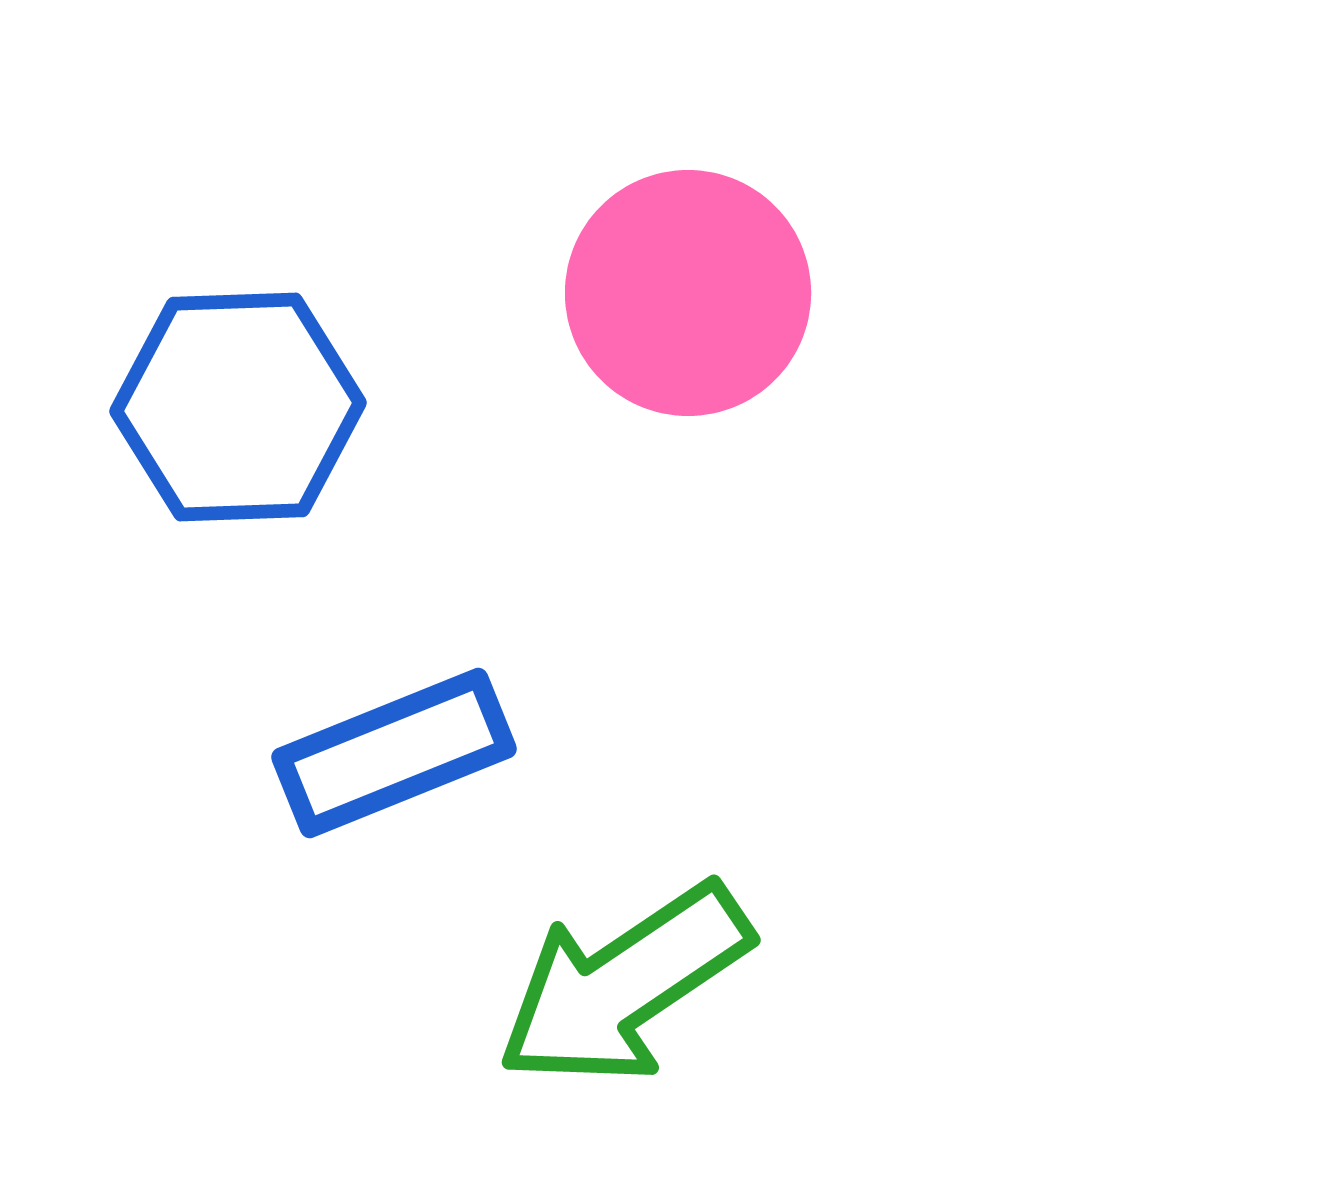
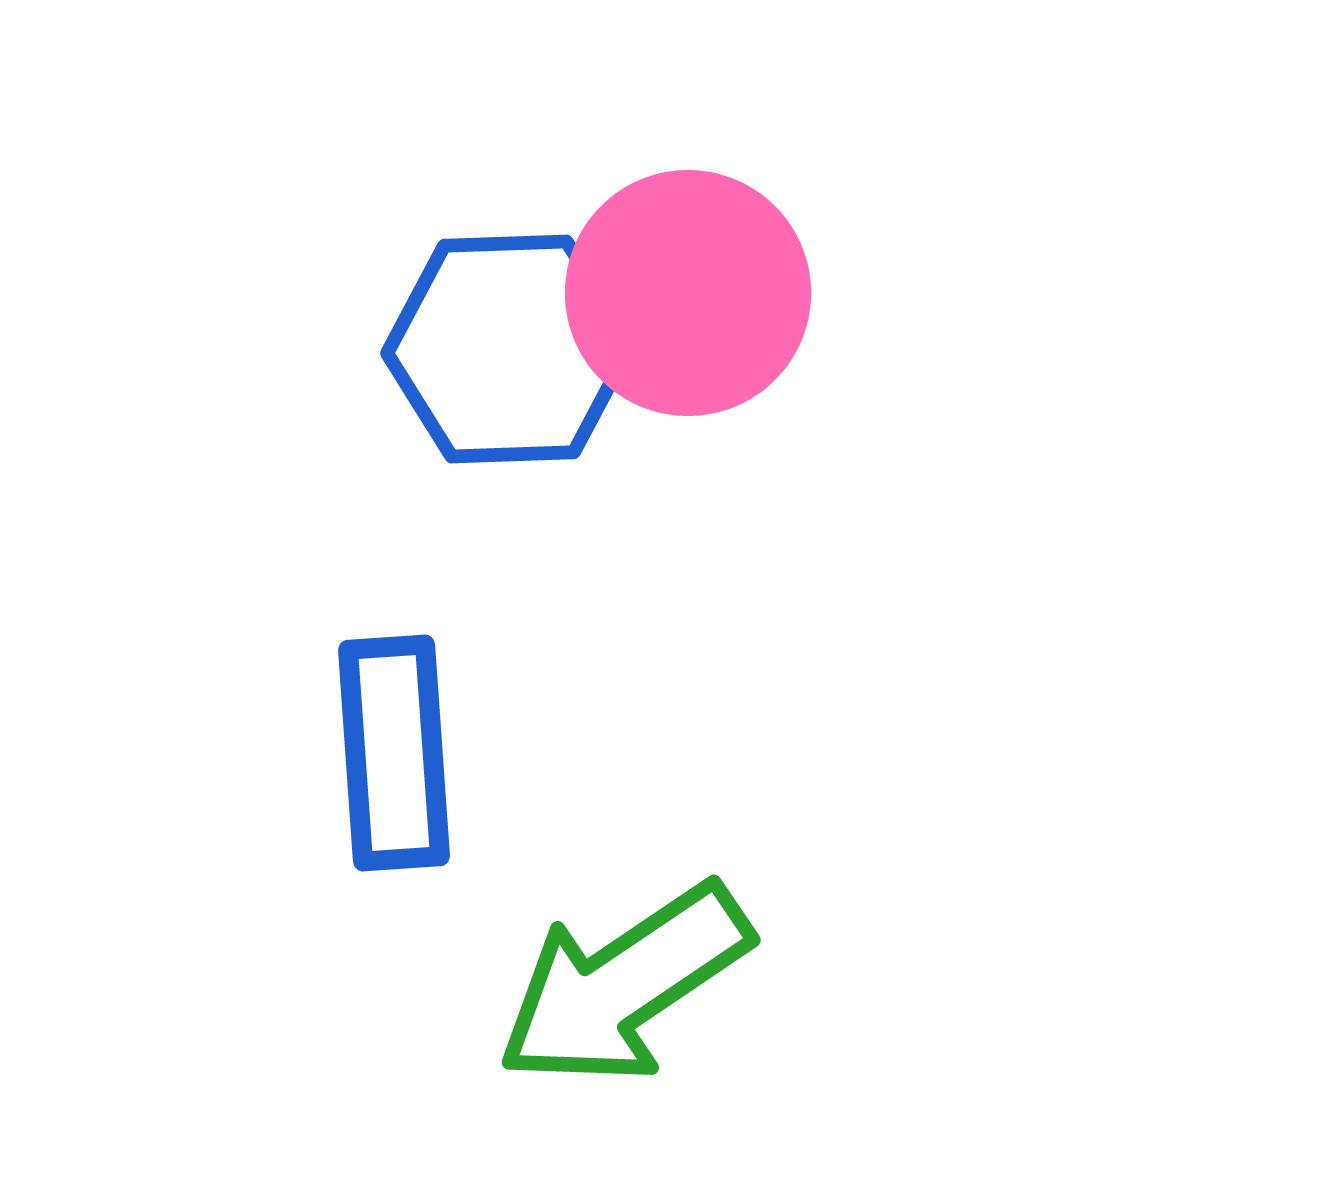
blue hexagon: moved 271 px right, 58 px up
blue rectangle: rotated 72 degrees counterclockwise
